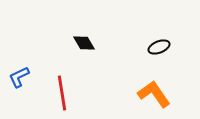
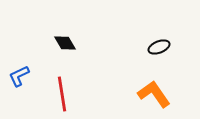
black diamond: moved 19 px left
blue L-shape: moved 1 px up
red line: moved 1 px down
